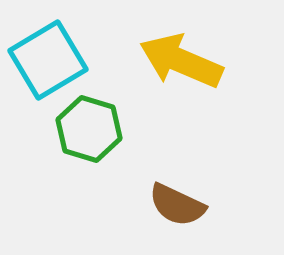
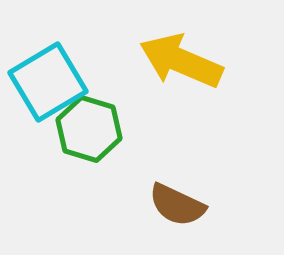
cyan square: moved 22 px down
